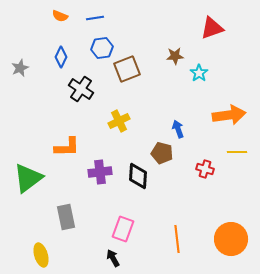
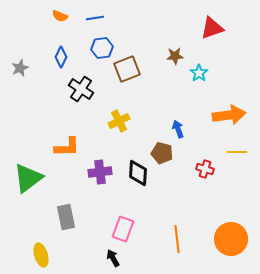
black diamond: moved 3 px up
